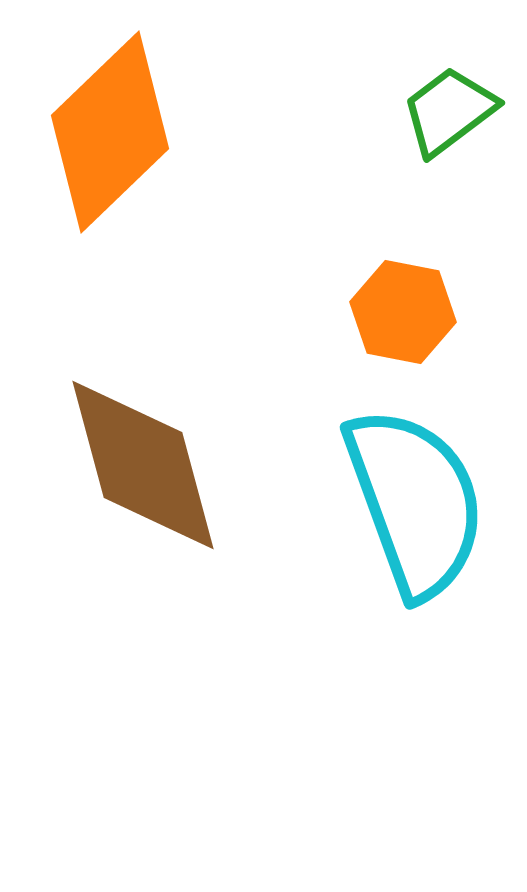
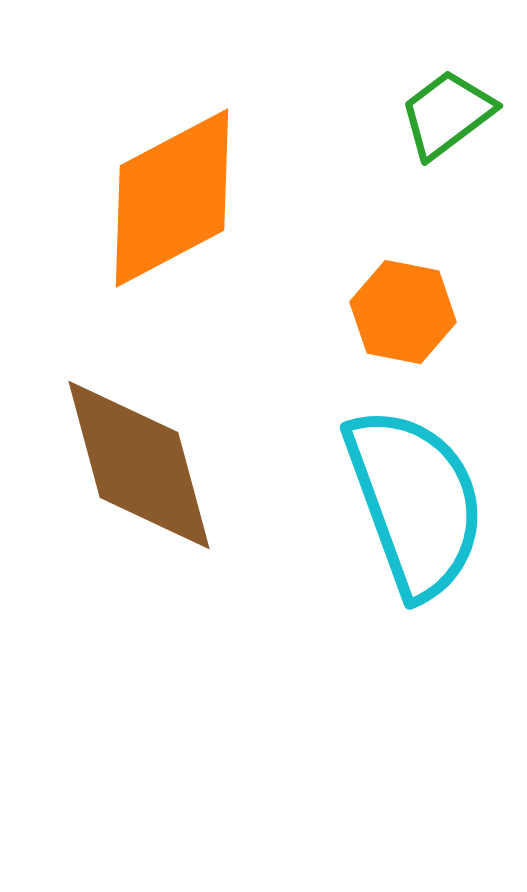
green trapezoid: moved 2 px left, 3 px down
orange diamond: moved 62 px right, 66 px down; rotated 16 degrees clockwise
brown diamond: moved 4 px left
